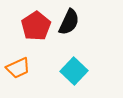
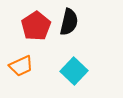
black semicircle: rotated 12 degrees counterclockwise
orange trapezoid: moved 3 px right, 2 px up
